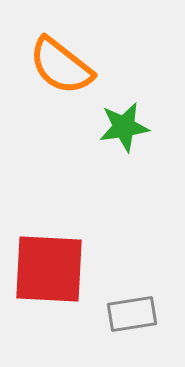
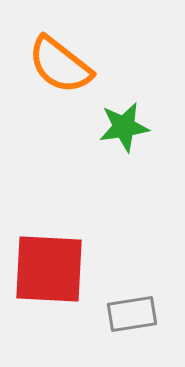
orange semicircle: moved 1 px left, 1 px up
